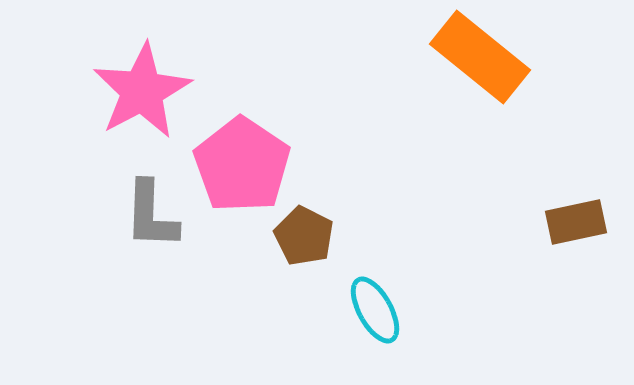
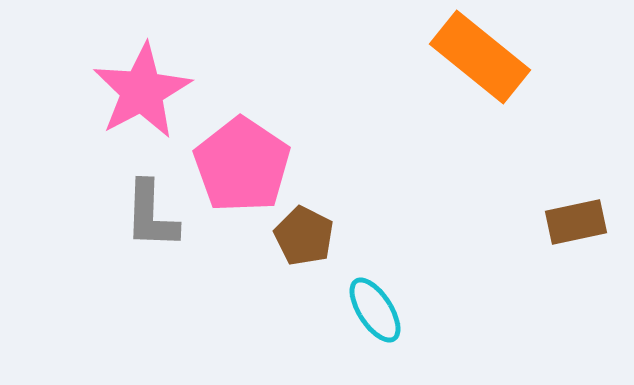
cyan ellipse: rotated 4 degrees counterclockwise
